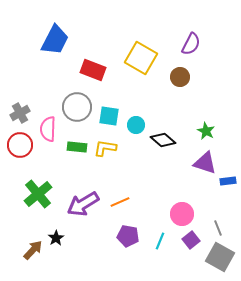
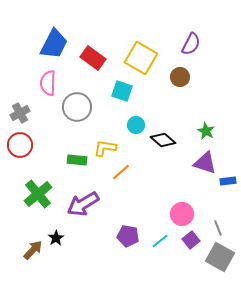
blue trapezoid: moved 1 px left, 4 px down
red rectangle: moved 12 px up; rotated 15 degrees clockwise
cyan square: moved 13 px right, 25 px up; rotated 10 degrees clockwise
pink semicircle: moved 46 px up
green rectangle: moved 13 px down
orange line: moved 1 px right, 30 px up; rotated 18 degrees counterclockwise
cyan line: rotated 30 degrees clockwise
